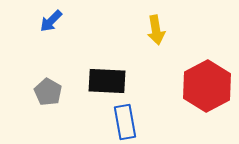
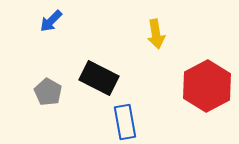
yellow arrow: moved 4 px down
black rectangle: moved 8 px left, 3 px up; rotated 24 degrees clockwise
